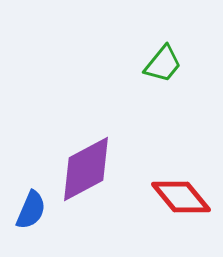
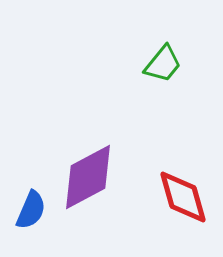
purple diamond: moved 2 px right, 8 px down
red diamond: moved 2 px right; rotated 24 degrees clockwise
